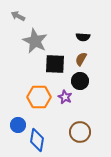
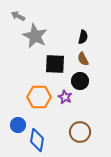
black semicircle: rotated 80 degrees counterclockwise
gray star: moved 5 px up
brown semicircle: moved 2 px right; rotated 56 degrees counterclockwise
